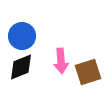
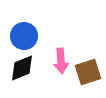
blue circle: moved 2 px right
black diamond: moved 1 px right, 1 px down
